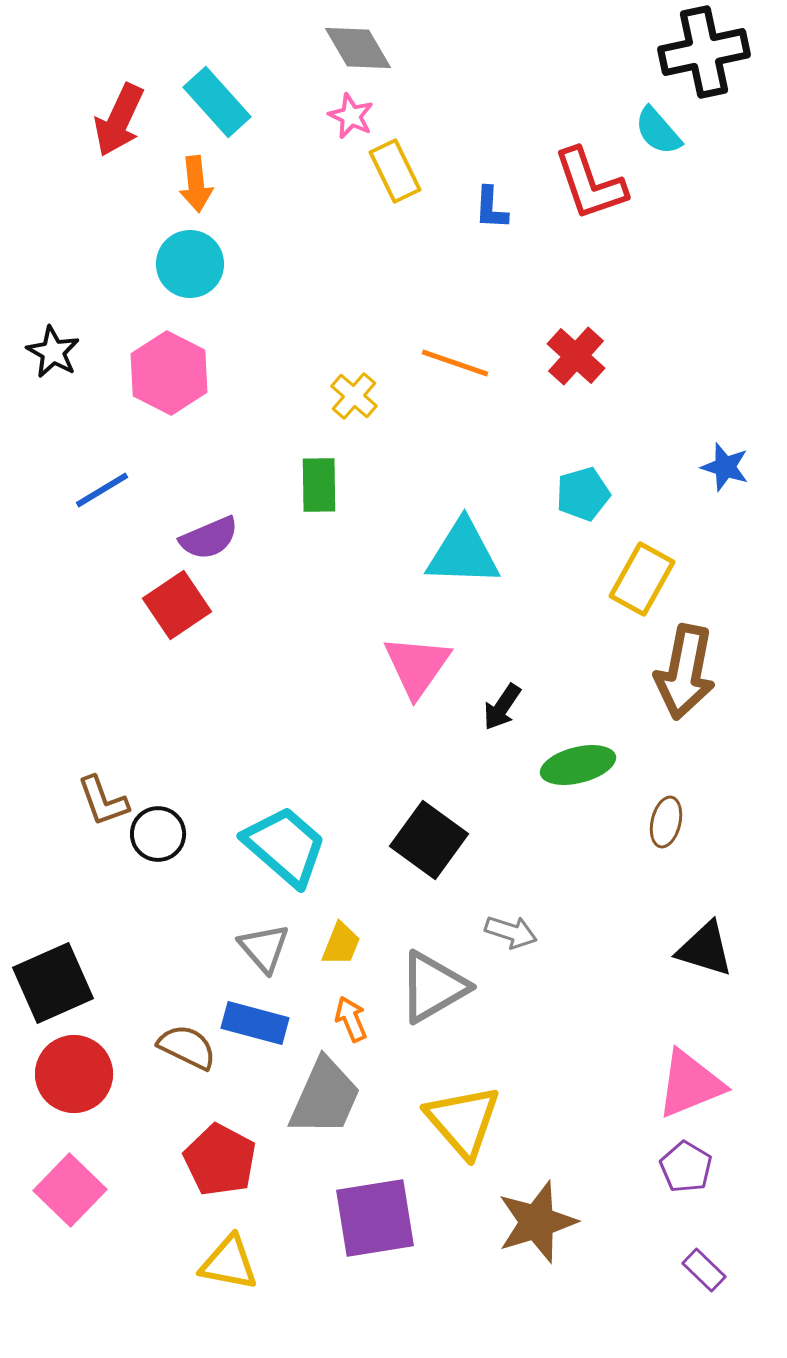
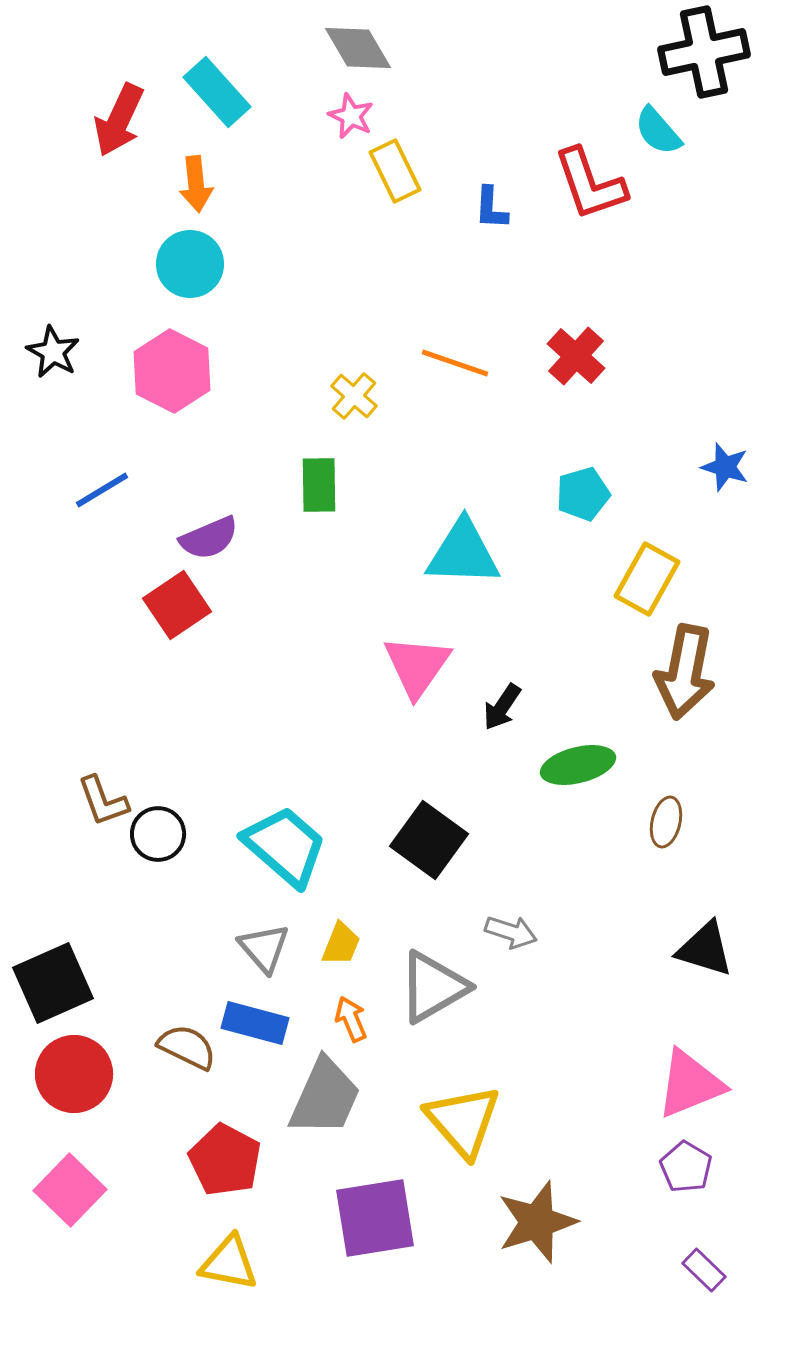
cyan rectangle at (217, 102): moved 10 px up
pink hexagon at (169, 373): moved 3 px right, 2 px up
yellow rectangle at (642, 579): moved 5 px right
red pentagon at (220, 1160): moved 5 px right
